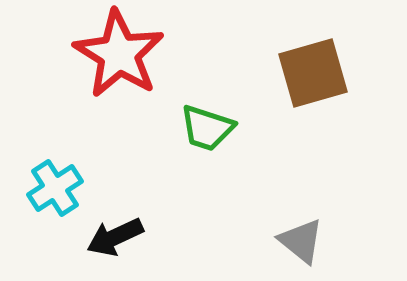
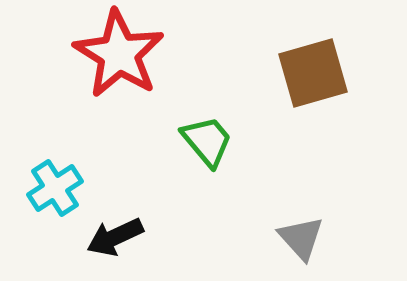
green trapezoid: moved 13 px down; rotated 148 degrees counterclockwise
gray triangle: moved 3 px up; rotated 9 degrees clockwise
